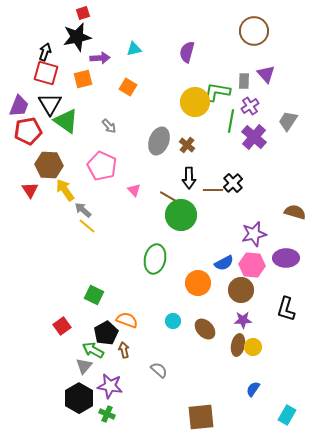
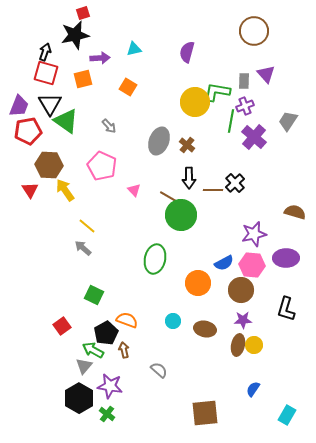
black star at (77, 37): moved 2 px left, 2 px up
purple cross at (250, 106): moved 5 px left; rotated 12 degrees clockwise
black cross at (233, 183): moved 2 px right
gray arrow at (83, 210): moved 38 px down
brown ellipse at (205, 329): rotated 35 degrees counterclockwise
yellow circle at (253, 347): moved 1 px right, 2 px up
green cross at (107, 414): rotated 14 degrees clockwise
brown square at (201, 417): moved 4 px right, 4 px up
